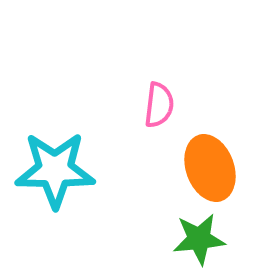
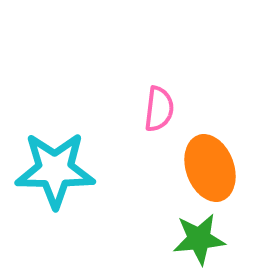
pink semicircle: moved 4 px down
